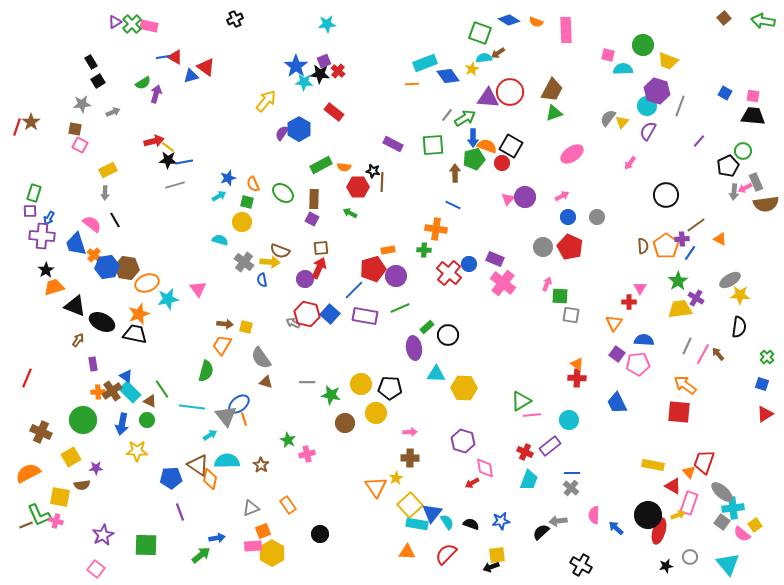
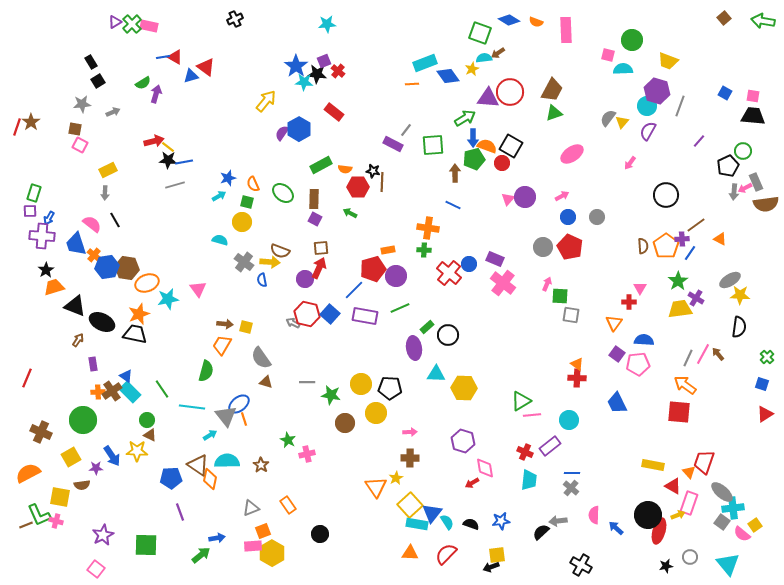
green circle at (643, 45): moved 11 px left, 5 px up
black star at (320, 74): moved 3 px left
gray line at (447, 115): moved 41 px left, 15 px down
orange semicircle at (344, 167): moved 1 px right, 2 px down
purple square at (312, 219): moved 3 px right
orange cross at (436, 229): moved 8 px left, 1 px up
gray line at (687, 346): moved 1 px right, 12 px down
brown triangle at (150, 401): moved 34 px down
blue arrow at (122, 424): moved 10 px left, 32 px down; rotated 45 degrees counterclockwise
cyan trapezoid at (529, 480): rotated 15 degrees counterclockwise
orange triangle at (407, 552): moved 3 px right, 1 px down
